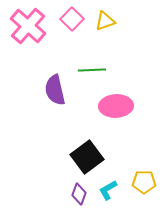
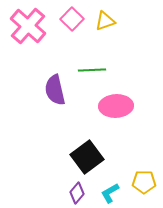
cyan L-shape: moved 2 px right, 3 px down
purple diamond: moved 2 px left, 1 px up; rotated 20 degrees clockwise
